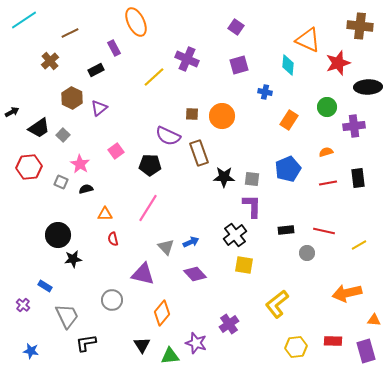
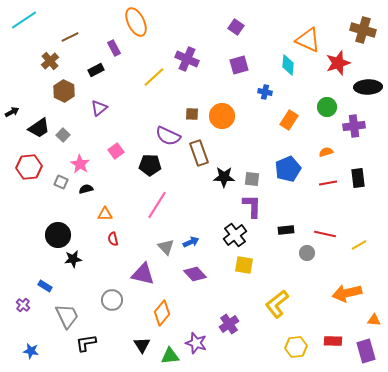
brown cross at (360, 26): moved 3 px right, 4 px down; rotated 10 degrees clockwise
brown line at (70, 33): moved 4 px down
brown hexagon at (72, 98): moved 8 px left, 7 px up
pink line at (148, 208): moved 9 px right, 3 px up
red line at (324, 231): moved 1 px right, 3 px down
